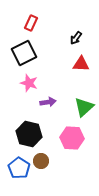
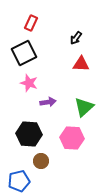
black hexagon: rotated 10 degrees counterclockwise
blue pentagon: moved 13 px down; rotated 25 degrees clockwise
